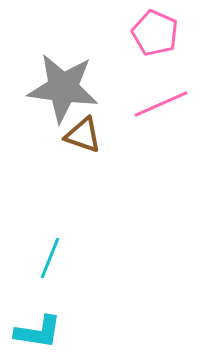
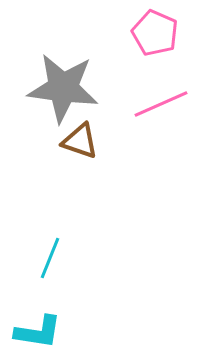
brown triangle: moved 3 px left, 6 px down
